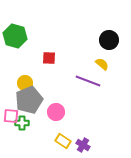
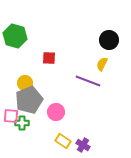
yellow semicircle: rotated 104 degrees counterclockwise
